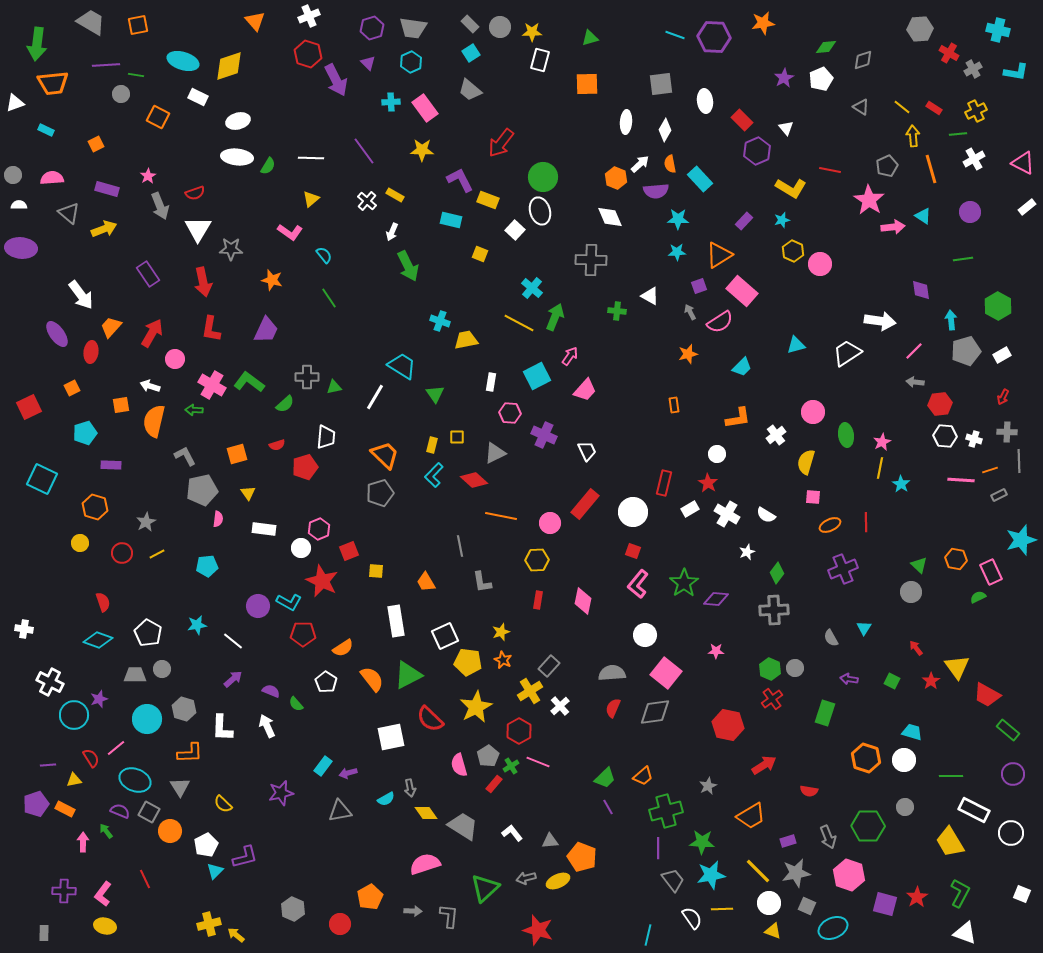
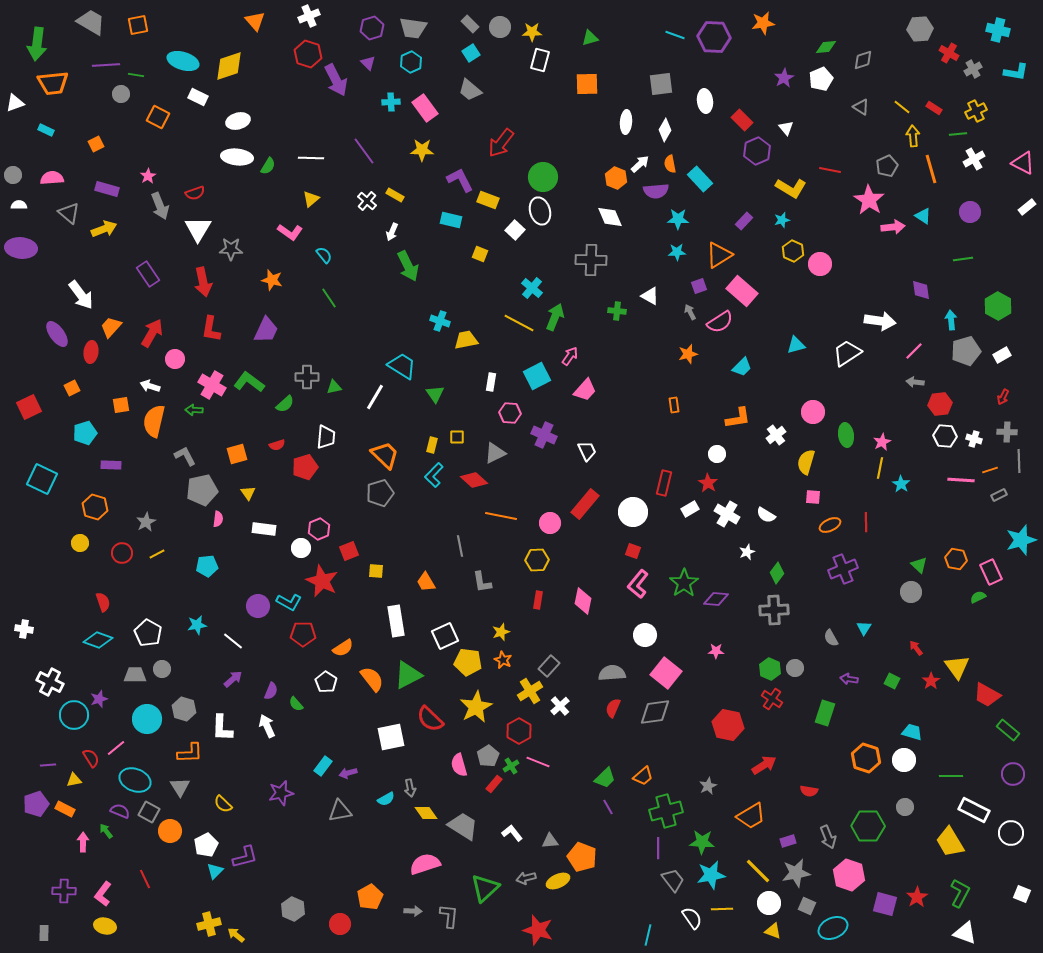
purple semicircle at (271, 691): rotated 90 degrees clockwise
red cross at (772, 699): rotated 20 degrees counterclockwise
